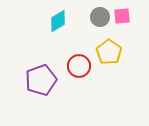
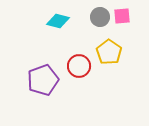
cyan diamond: rotated 45 degrees clockwise
purple pentagon: moved 2 px right
